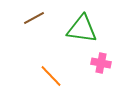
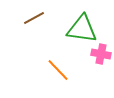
pink cross: moved 9 px up
orange line: moved 7 px right, 6 px up
